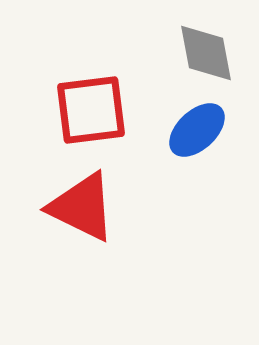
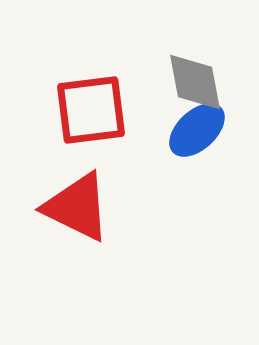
gray diamond: moved 11 px left, 29 px down
red triangle: moved 5 px left
